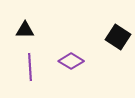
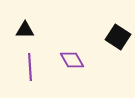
purple diamond: moved 1 px right, 1 px up; rotated 30 degrees clockwise
